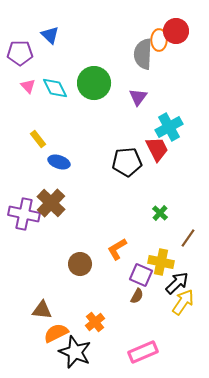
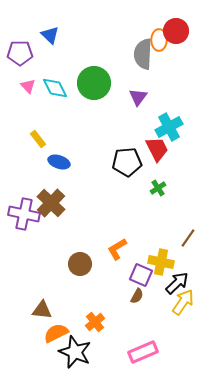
green cross: moved 2 px left, 25 px up; rotated 14 degrees clockwise
